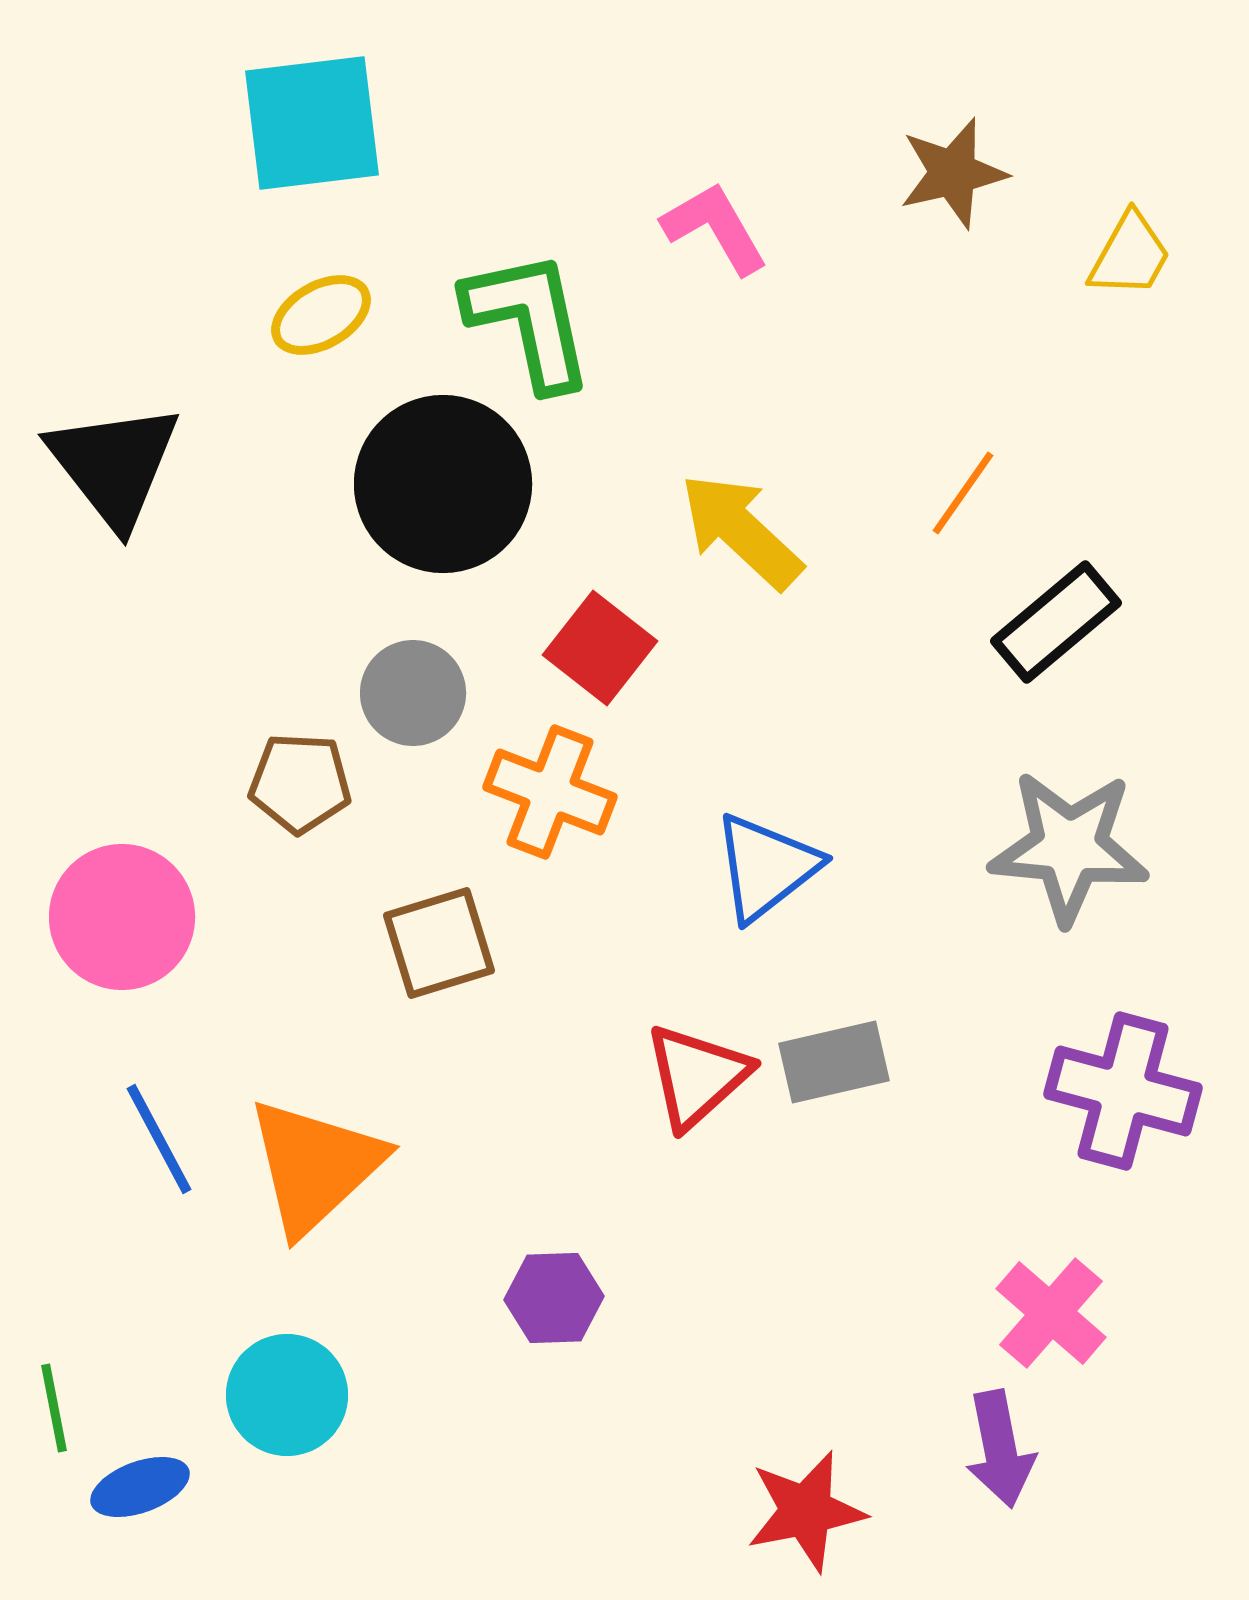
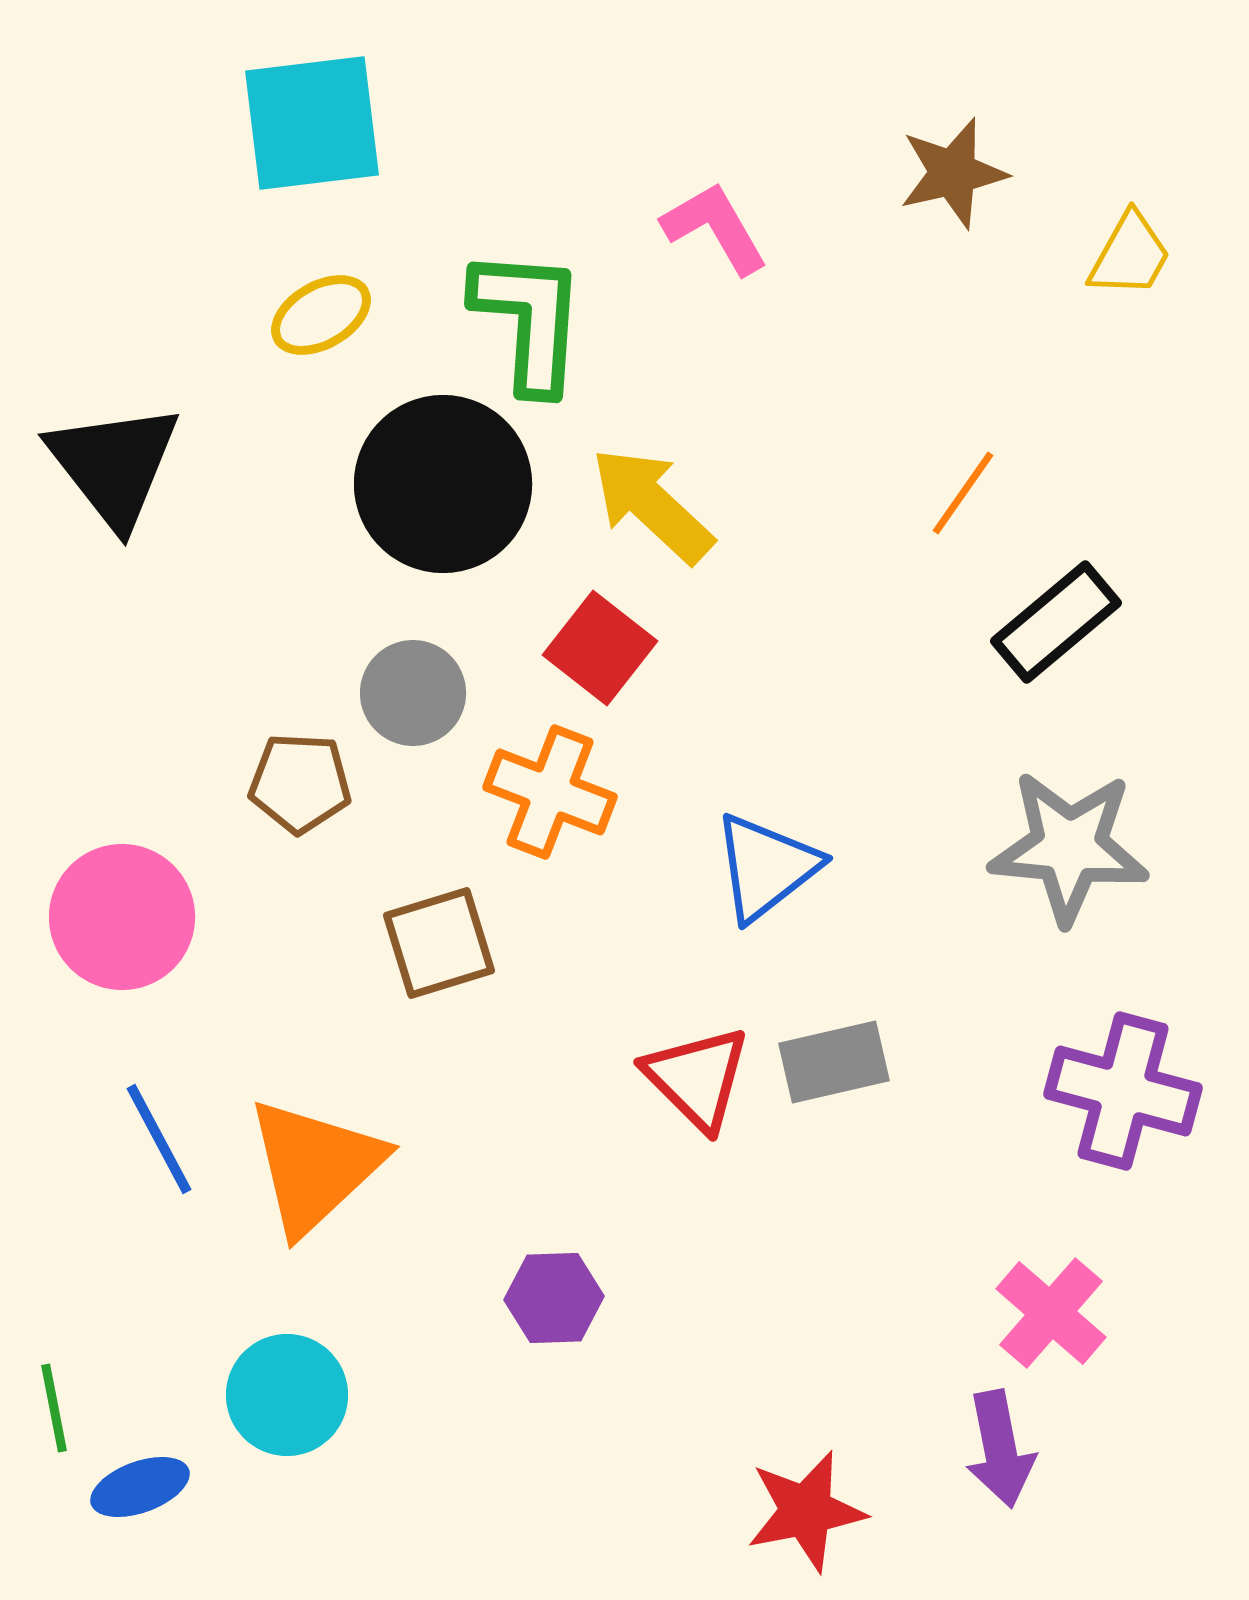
green L-shape: rotated 16 degrees clockwise
yellow arrow: moved 89 px left, 26 px up
red triangle: moved 2 px down; rotated 33 degrees counterclockwise
